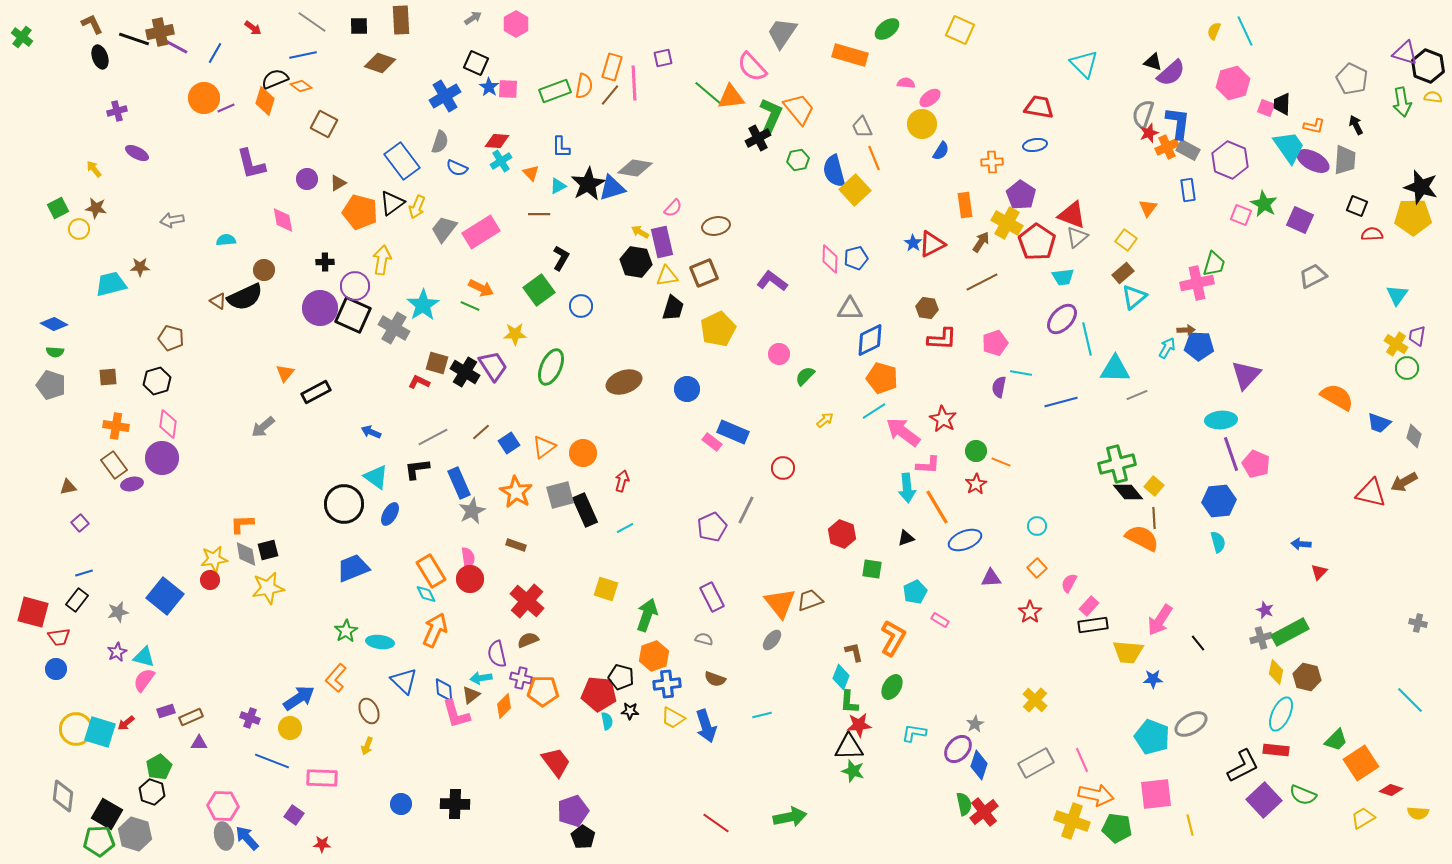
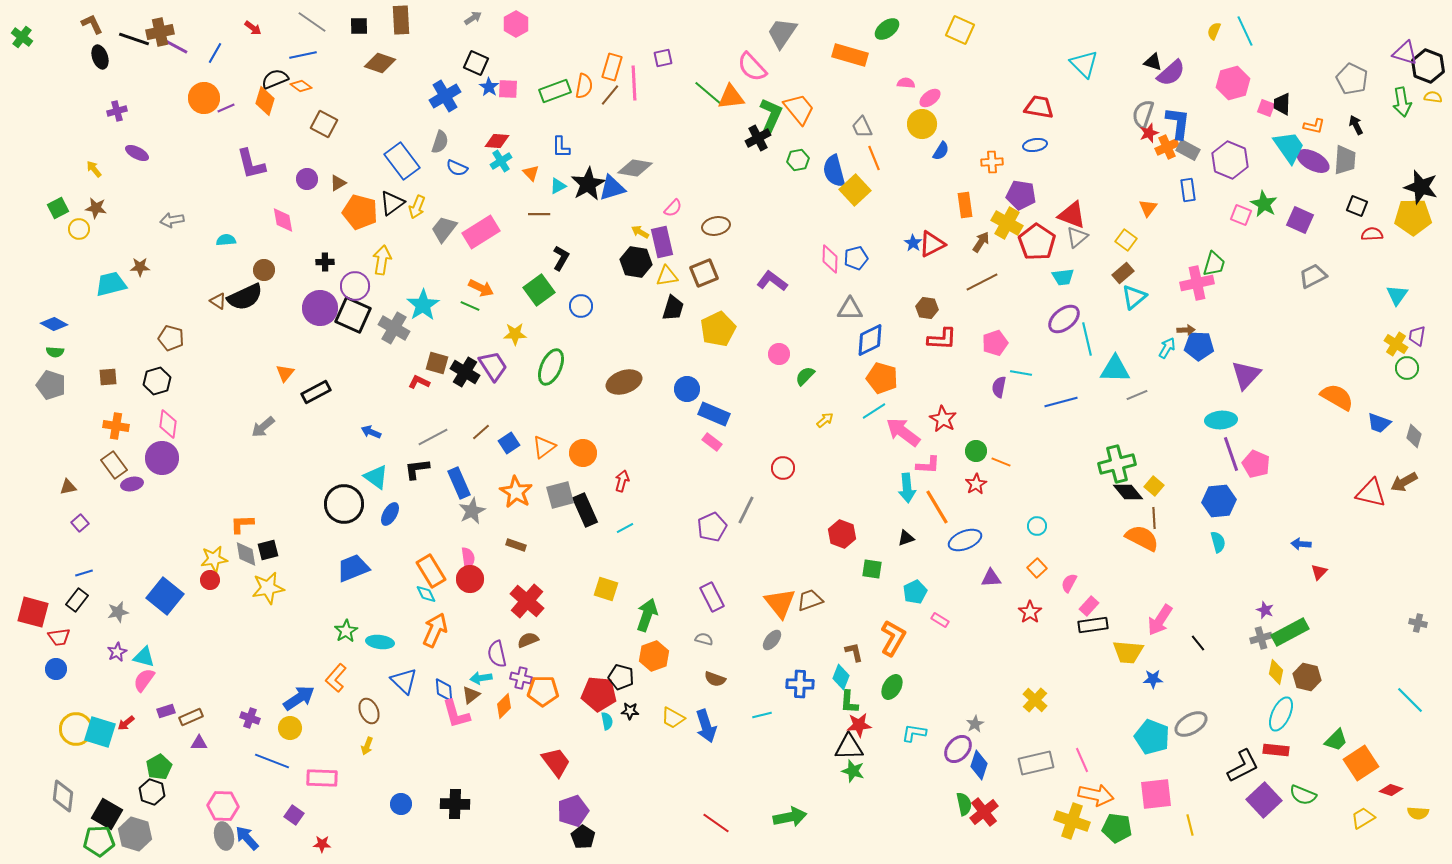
purple pentagon at (1021, 195): rotated 24 degrees counterclockwise
purple ellipse at (1062, 319): moved 2 px right; rotated 8 degrees clockwise
blue rectangle at (733, 432): moved 19 px left, 18 px up
blue cross at (667, 684): moved 133 px right; rotated 8 degrees clockwise
gray rectangle at (1036, 763): rotated 16 degrees clockwise
